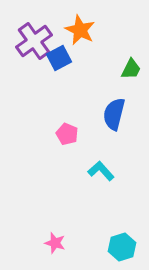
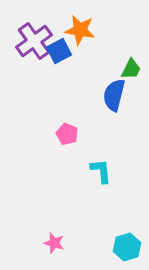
orange star: rotated 16 degrees counterclockwise
blue square: moved 7 px up
blue semicircle: moved 19 px up
cyan L-shape: rotated 36 degrees clockwise
pink star: moved 1 px left
cyan hexagon: moved 5 px right
